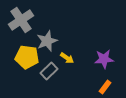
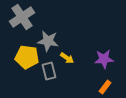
gray cross: moved 1 px right, 3 px up
gray star: moved 1 px right; rotated 30 degrees clockwise
gray rectangle: rotated 60 degrees counterclockwise
